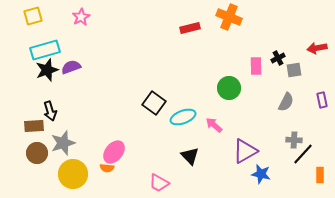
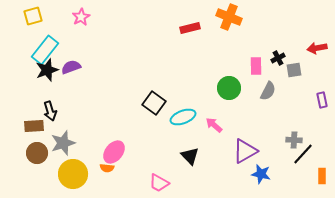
cyan rectangle: rotated 36 degrees counterclockwise
gray semicircle: moved 18 px left, 11 px up
orange rectangle: moved 2 px right, 1 px down
